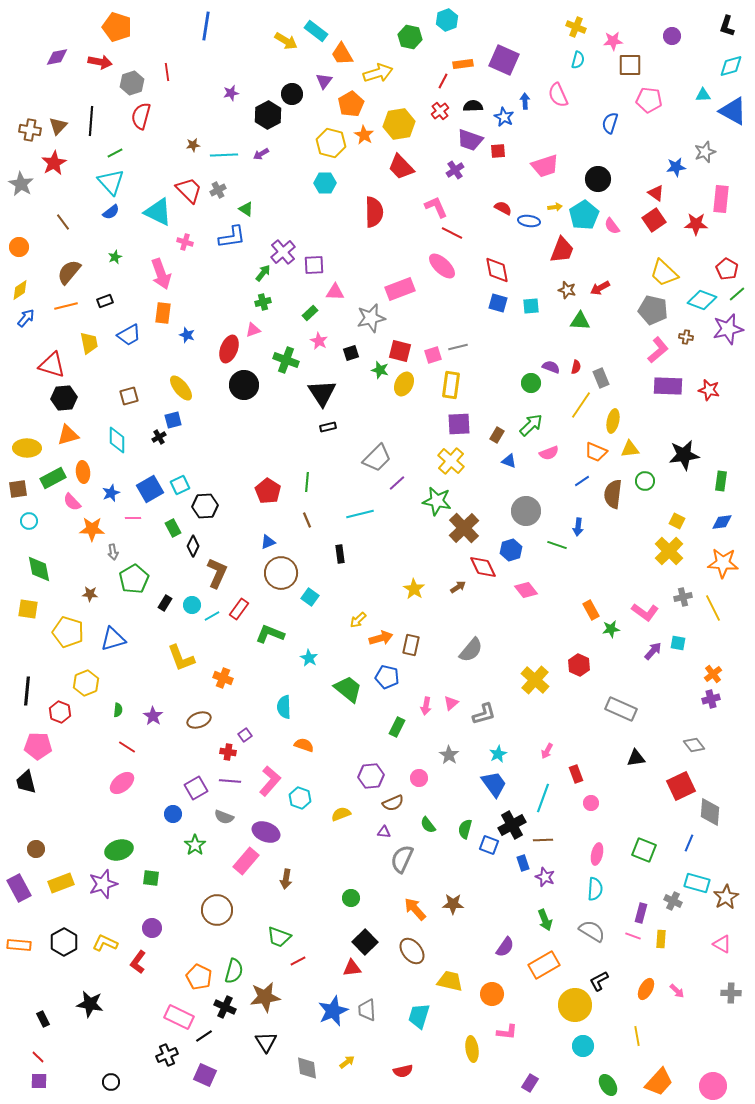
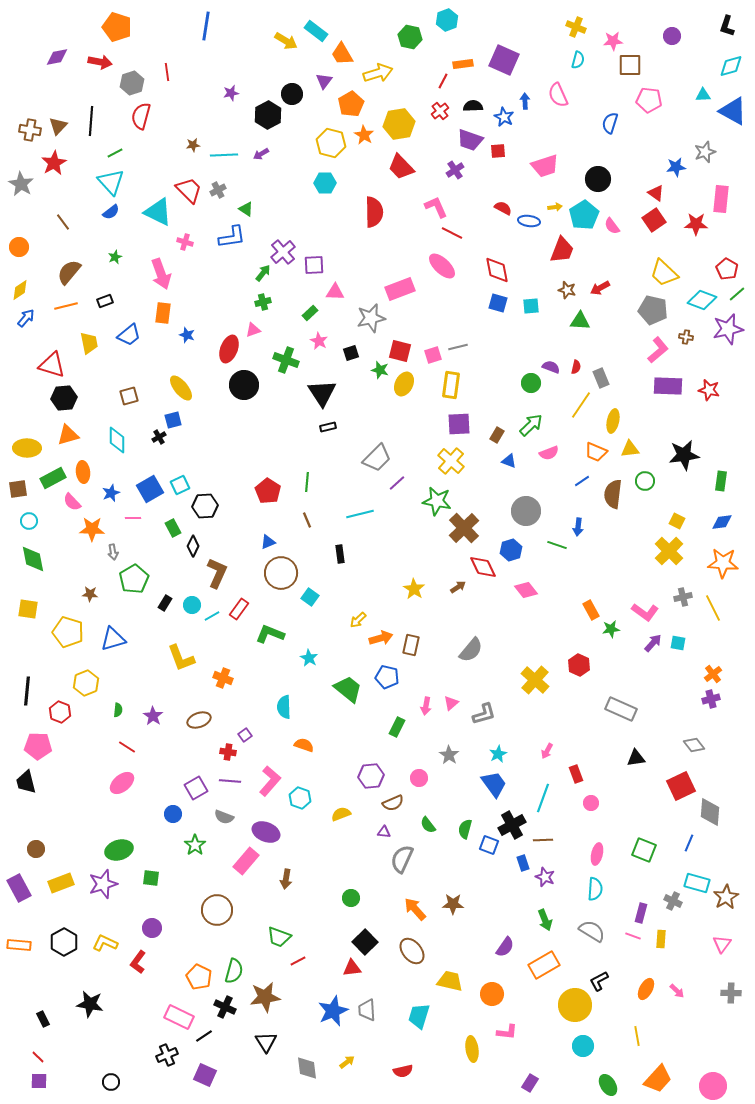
blue trapezoid at (129, 335): rotated 10 degrees counterclockwise
green diamond at (39, 569): moved 6 px left, 10 px up
purple arrow at (653, 651): moved 8 px up
pink triangle at (722, 944): rotated 36 degrees clockwise
orange trapezoid at (659, 1082): moved 1 px left, 3 px up
